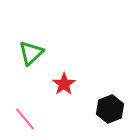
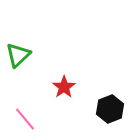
green triangle: moved 13 px left, 2 px down
red star: moved 3 px down
